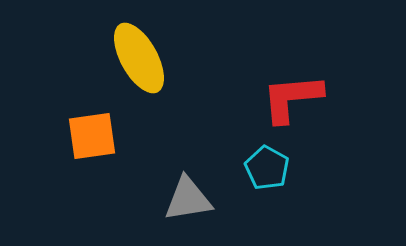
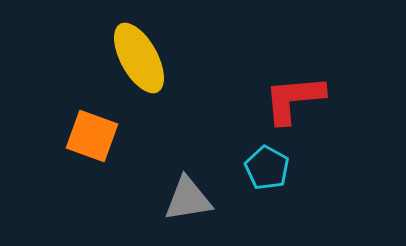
red L-shape: moved 2 px right, 1 px down
orange square: rotated 28 degrees clockwise
